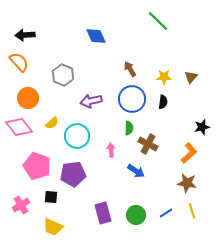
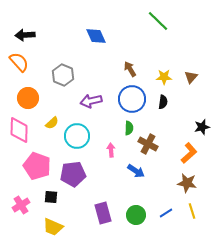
pink diamond: moved 3 px down; rotated 40 degrees clockwise
